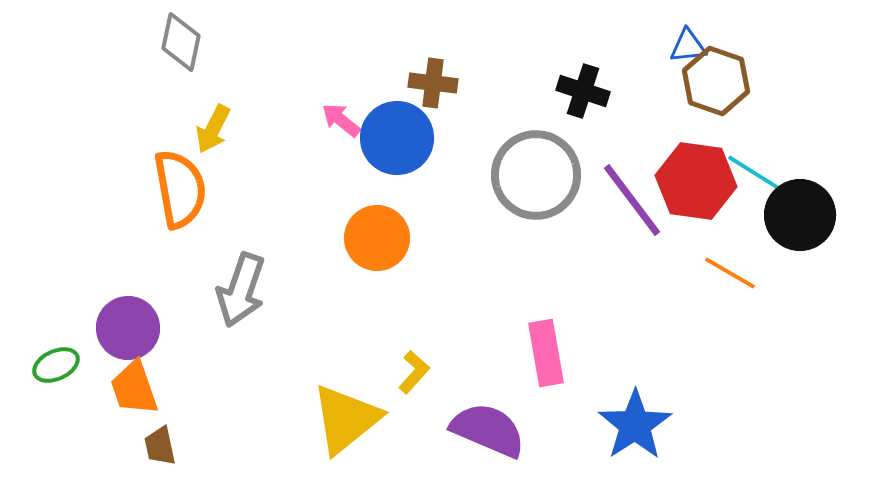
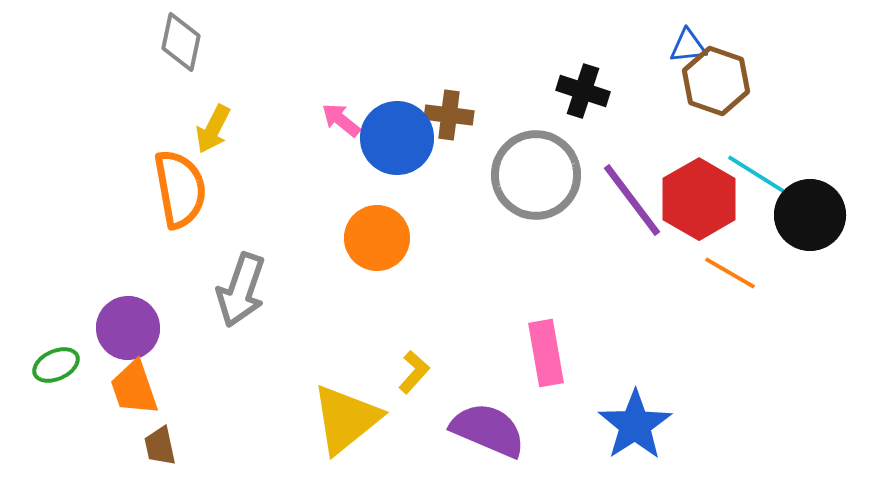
brown cross: moved 16 px right, 32 px down
red hexagon: moved 3 px right, 18 px down; rotated 22 degrees clockwise
black circle: moved 10 px right
